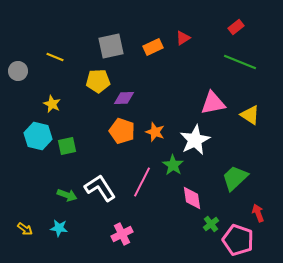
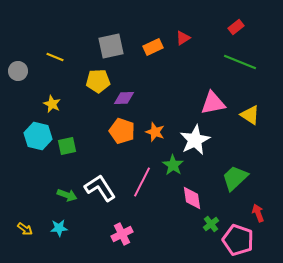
cyan star: rotated 12 degrees counterclockwise
